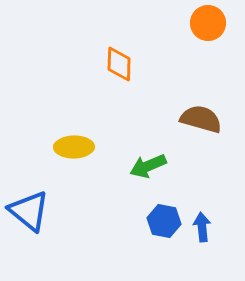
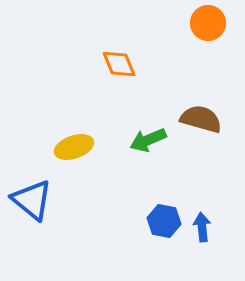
orange diamond: rotated 24 degrees counterclockwise
yellow ellipse: rotated 18 degrees counterclockwise
green arrow: moved 26 px up
blue triangle: moved 3 px right, 11 px up
